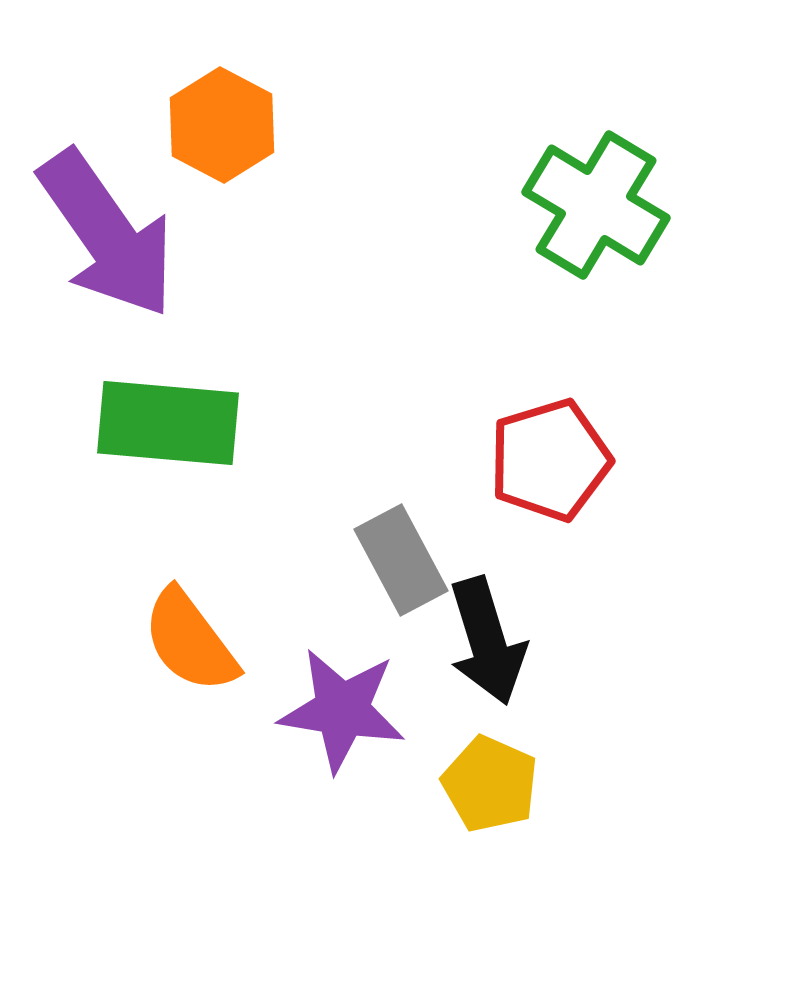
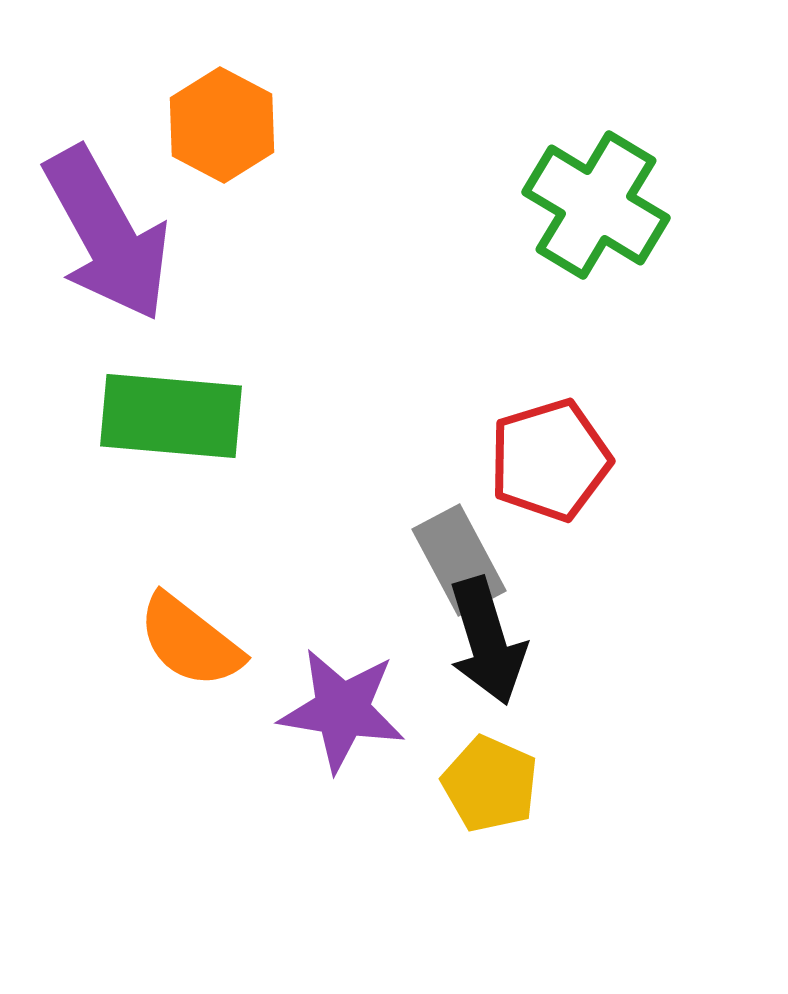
purple arrow: rotated 6 degrees clockwise
green rectangle: moved 3 px right, 7 px up
gray rectangle: moved 58 px right
orange semicircle: rotated 15 degrees counterclockwise
